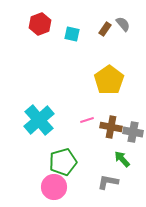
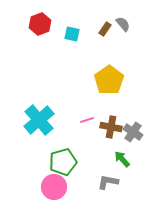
gray cross: rotated 24 degrees clockwise
